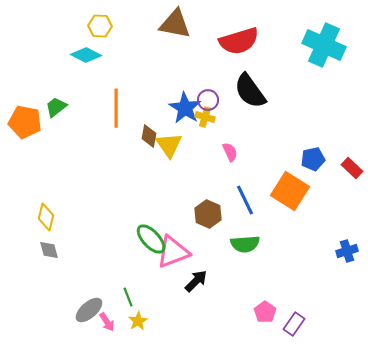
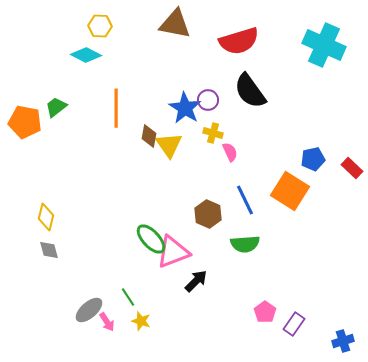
yellow cross: moved 8 px right, 16 px down
blue cross: moved 4 px left, 90 px down
green line: rotated 12 degrees counterclockwise
yellow star: moved 3 px right; rotated 24 degrees counterclockwise
